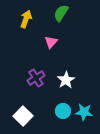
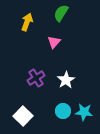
yellow arrow: moved 1 px right, 3 px down
pink triangle: moved 3 px right
